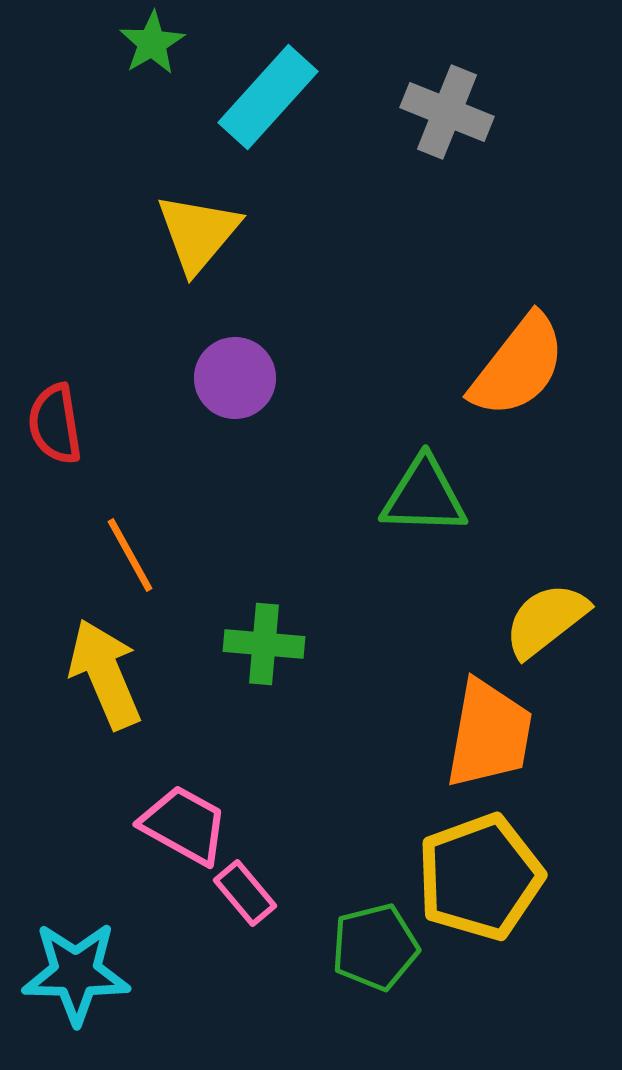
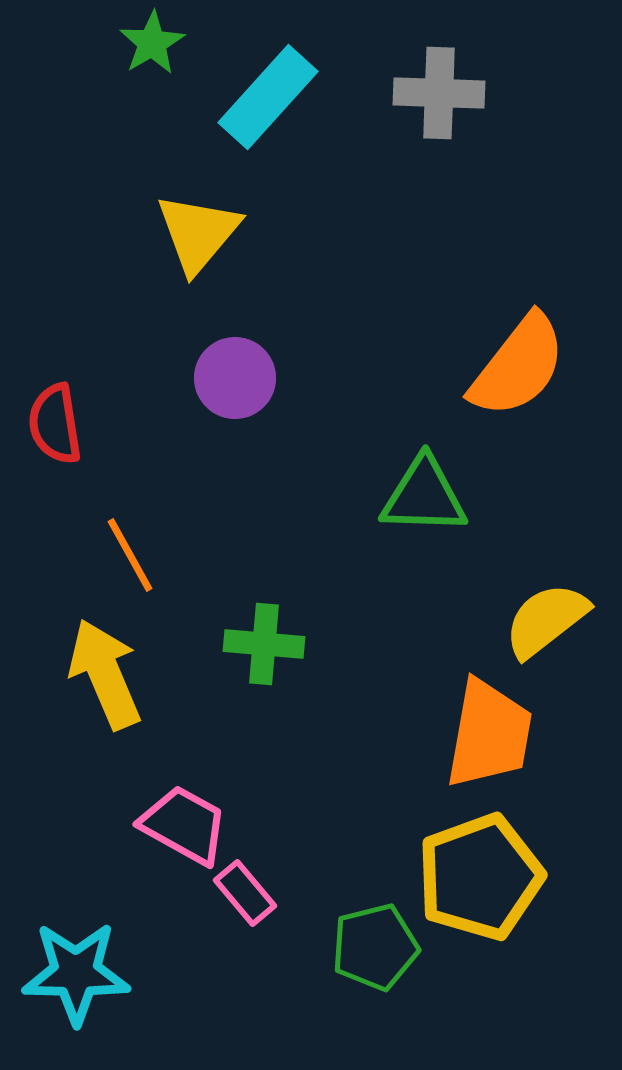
gray cross: moved 8 px left, 19 px up; rotated 20 degrees counterclockwise
